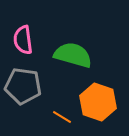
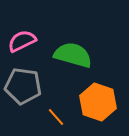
pink semicircle: moved 1 px left, 1 px down; rotated 72 degrees clockwise
orange line: moved 6 px left; rotated 18 degrees clockwise
